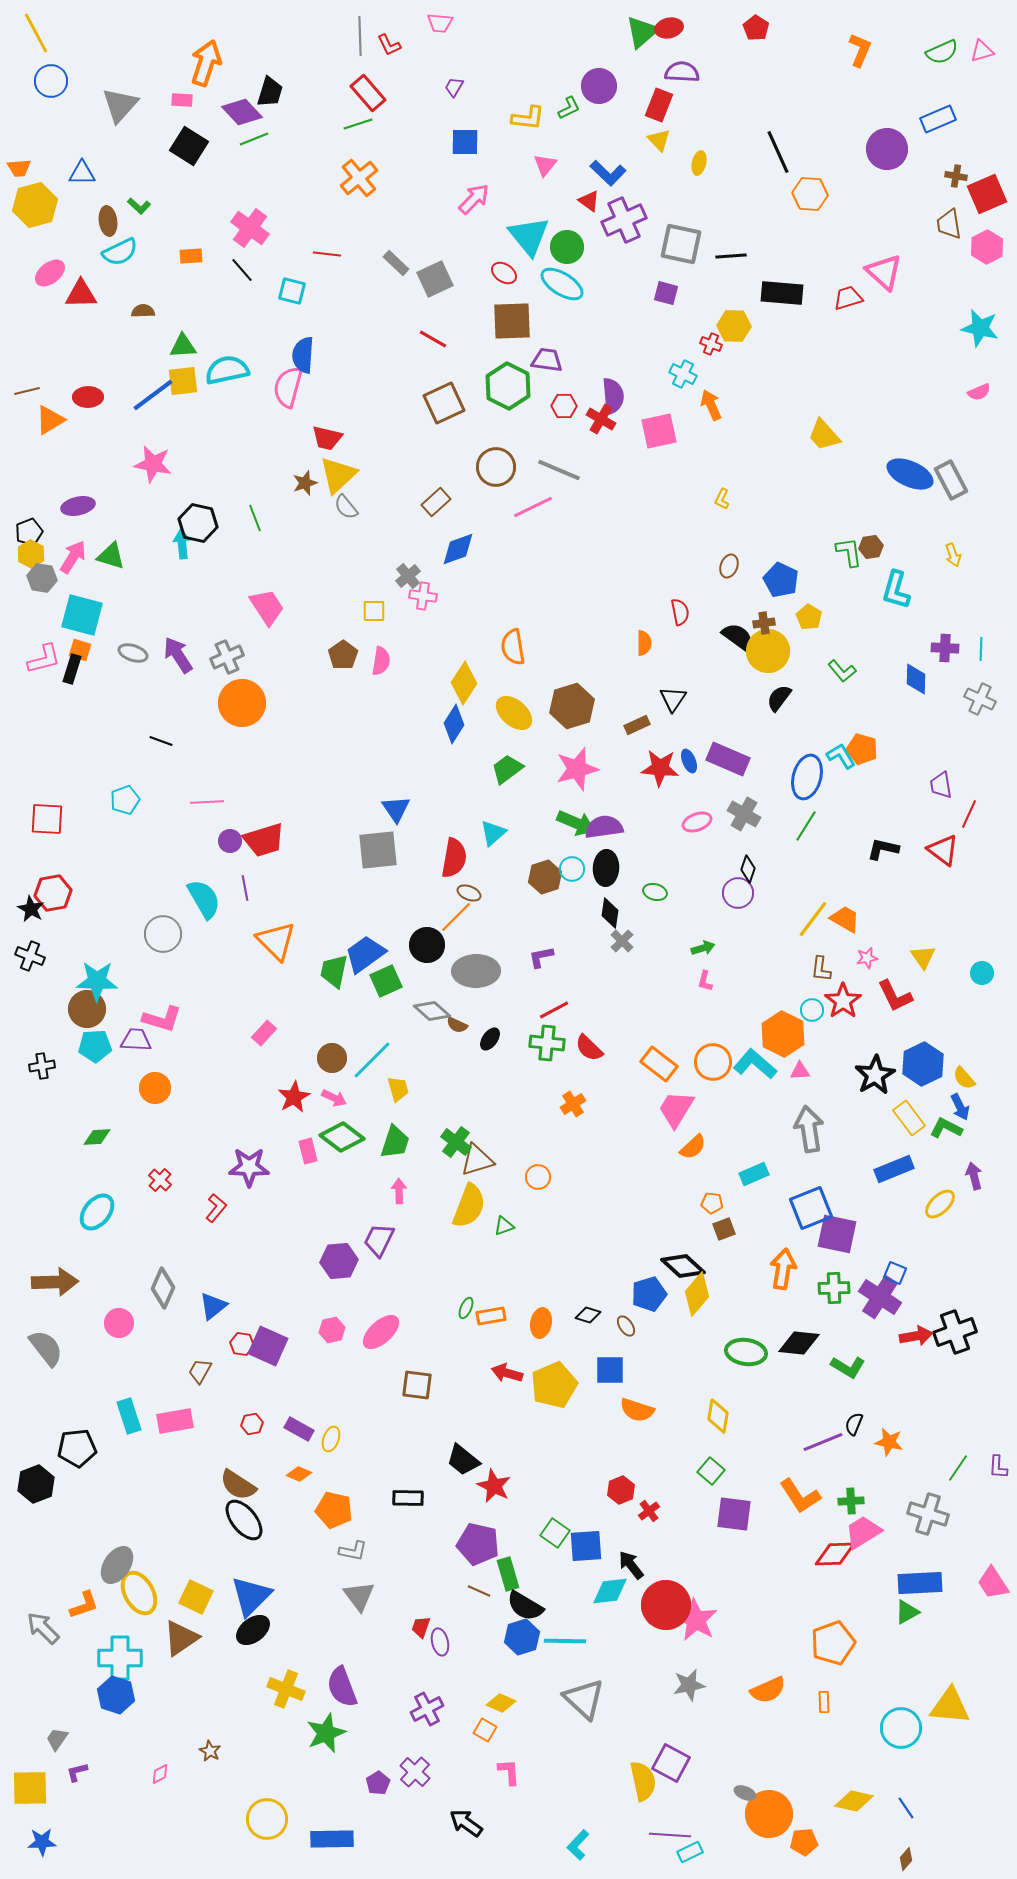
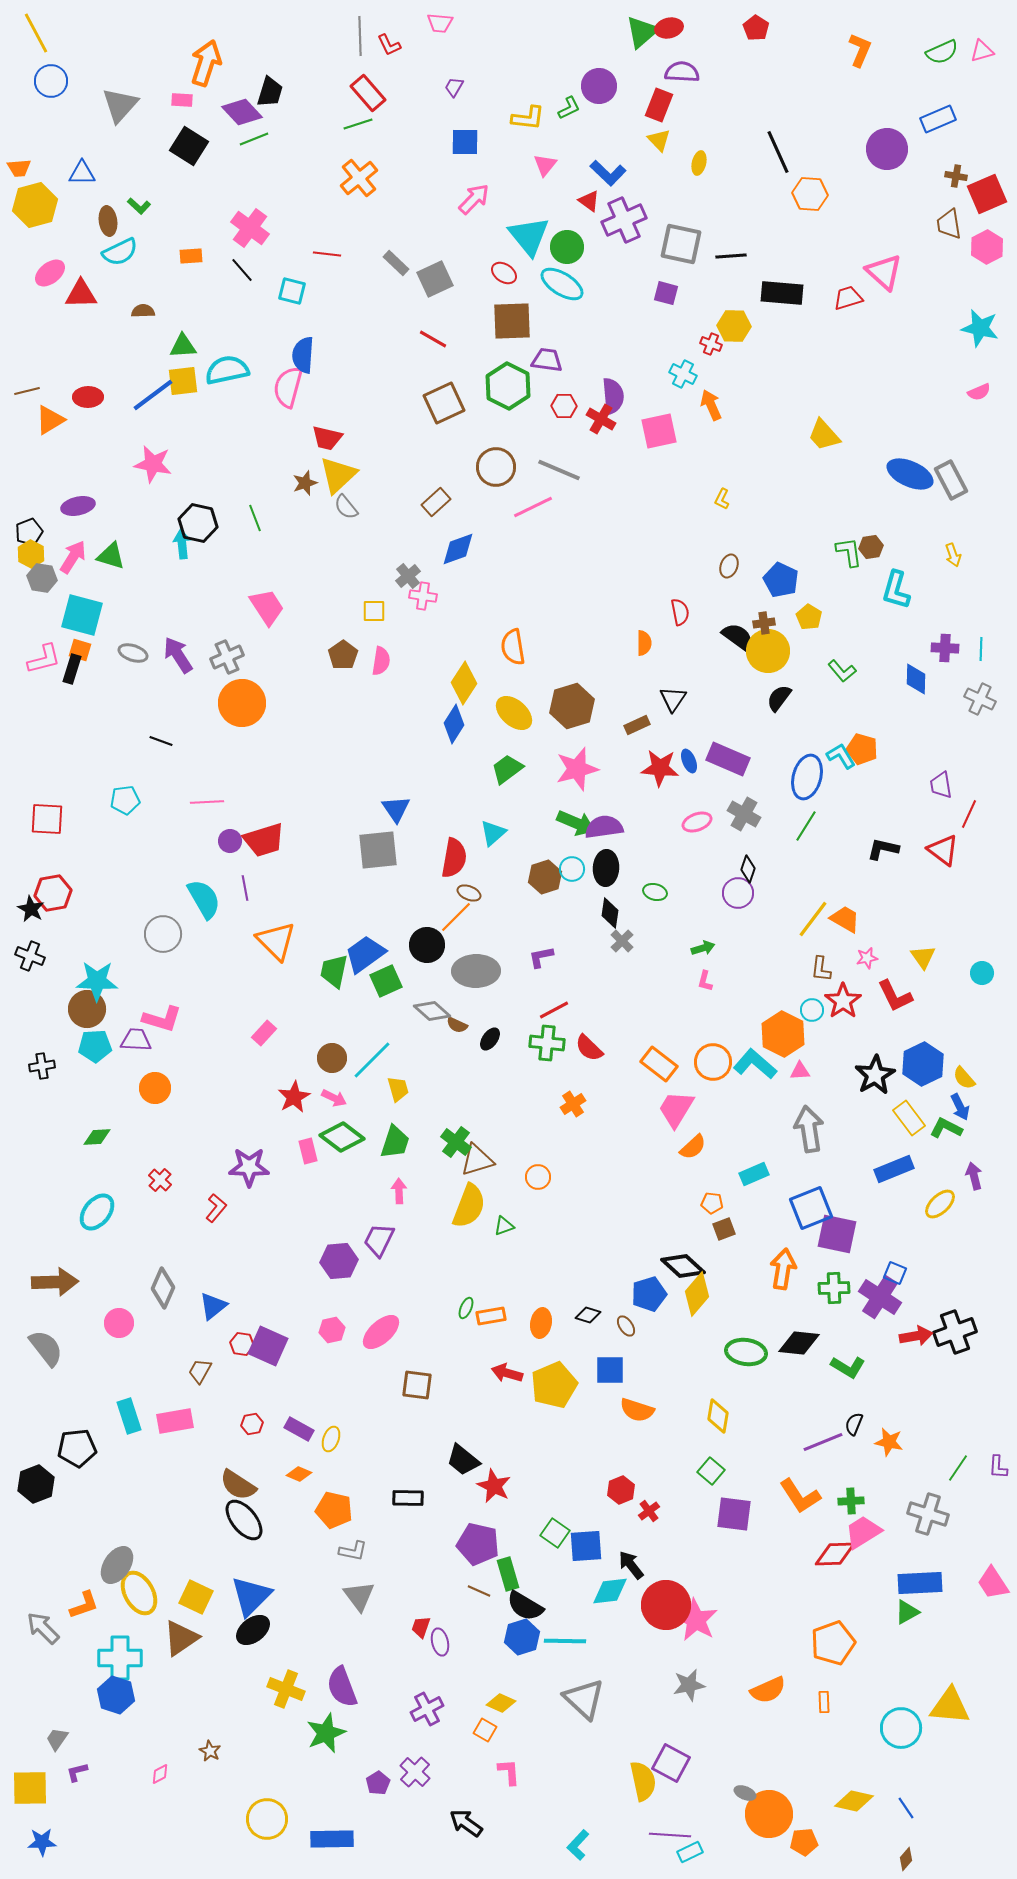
cyan pentagon at (125, 800): rotated 12 degrees clockwise
